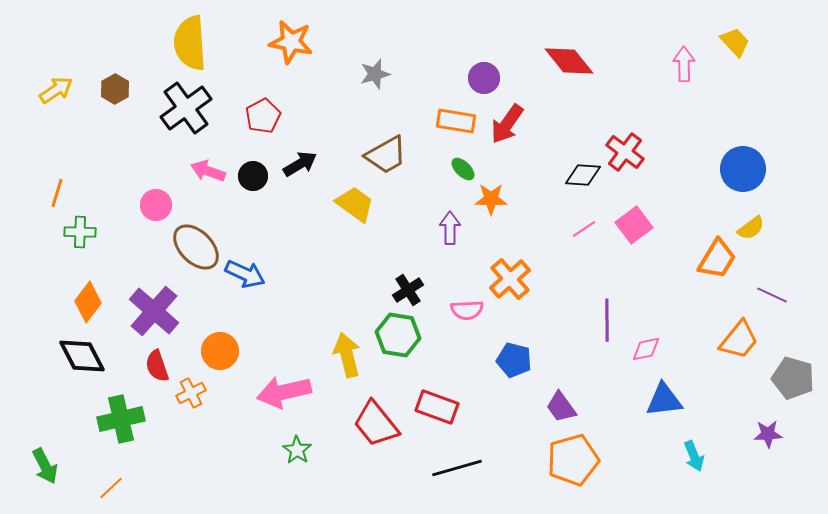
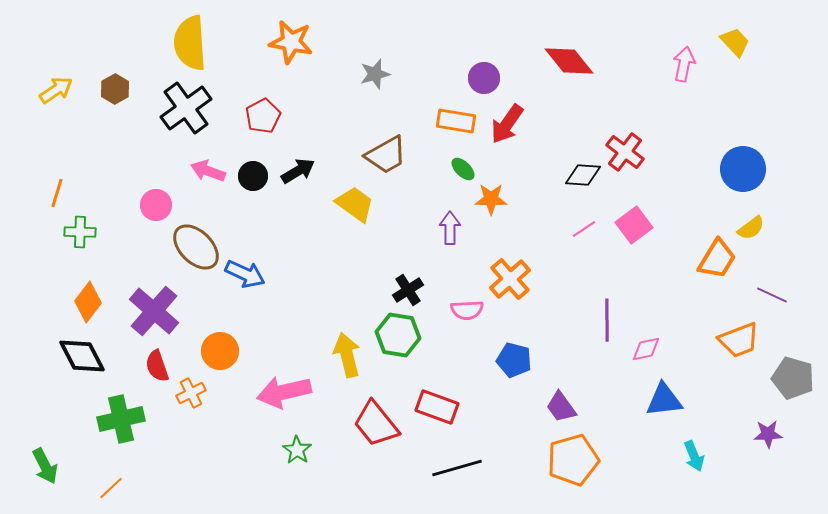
pink arrow at (684, 64): rotated 12 degrees clockwise
black arrow at (300, 164): moved 2 px left, 7 px down
orange trapezoid at (739, 340): rotated 30 degrees clockwise
